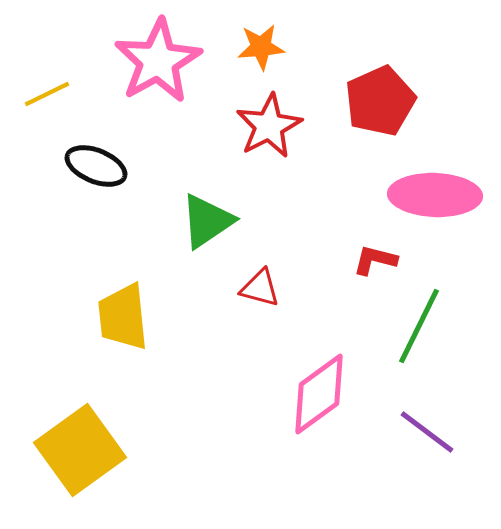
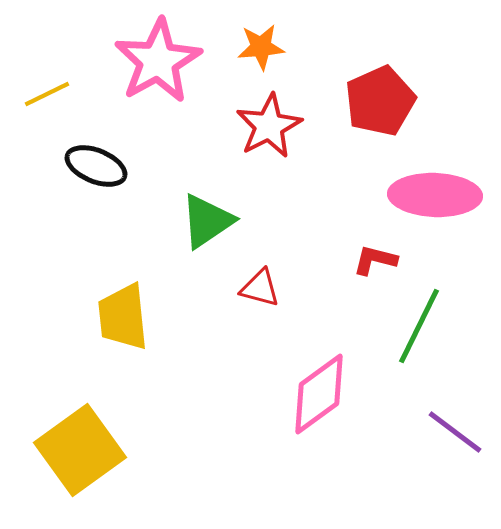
purple line: moved 28 px right
